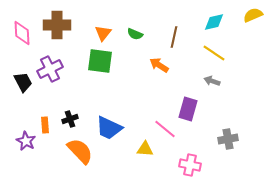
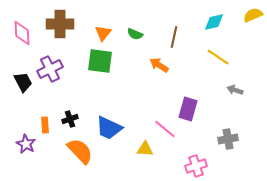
brown cross: moved 3 px right, 1 px up
yellow line: moved 4 px right, 4 px down
gray arrow: moved 23 px right, 9 px down
purple star: moved 3 px down
pink cross: moved 6 px right, 1 px down; rotated 30 degrees counterclockwise
